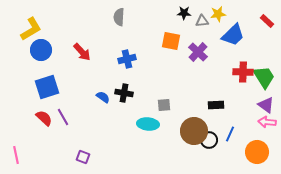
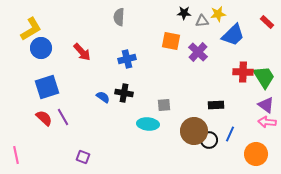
red rectangle: moved 1 px down
blue circle: moved 2 px up
orange circle: moved 1 px left, 2 px down
